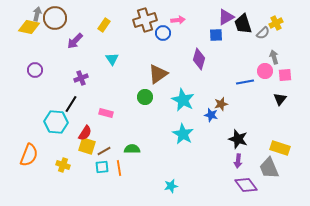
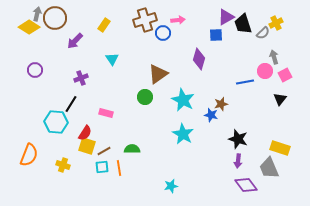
yellow diamond at (29, 27): rotated 20 degrees clockwise
pink square at (285, 75): rotated 24 degrees counterclockwise
